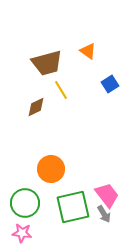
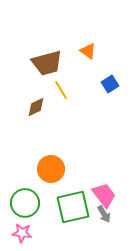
pink trapezoid: moved 3 px left
